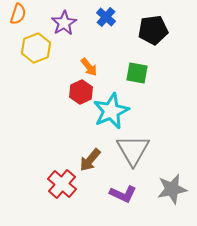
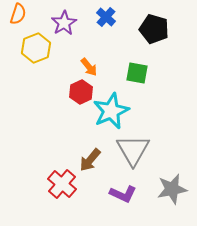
black pentagon: moved 1 px right, 1 px up; rotated 24 degrees clockwise
